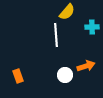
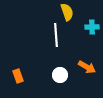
yellow semicircle: rotated 60 degrees counterclockwise
orange arrow: moved 1 px right, 1 px down; rotated 48 degrees clockwise
white circle: moved 5 px left
